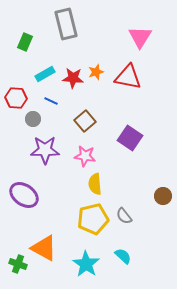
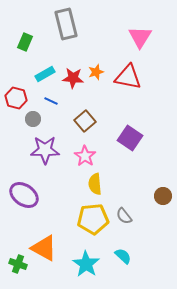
red hexagon: rotated 10 degrees clockwise
pink star: rotated 25 degrees clockwise
yellow pentagon: rotated 8 degrees clockwise
